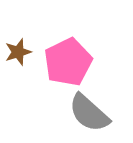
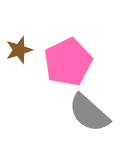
brown star: moved 1 px right, 2 px up
